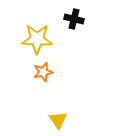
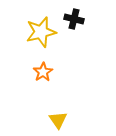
yellow star: moved 4 px right, 7 px up; rotated 16 degrees counterclockwise
orange star: rotated 18 degrees counterclockwise
